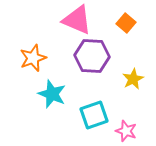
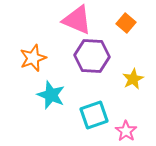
cyan star: moved 1 px left, 1 px down
pink star: rotated 15 degrees clockwise
